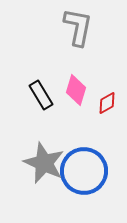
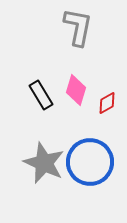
blue circle: moved 6 px right, 9 px up
